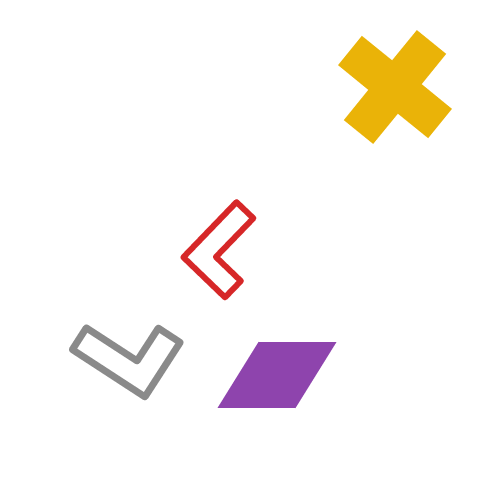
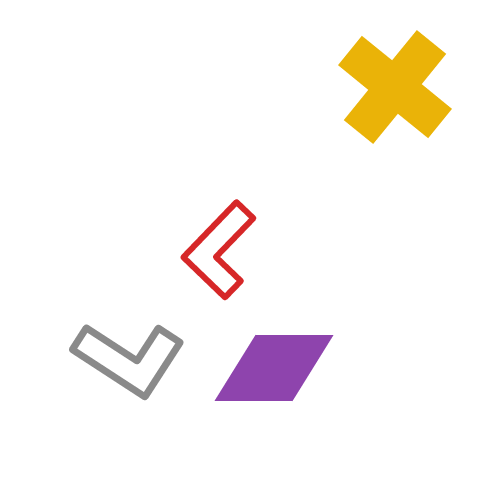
purple diamond: moved 3 px left, 7 px up
